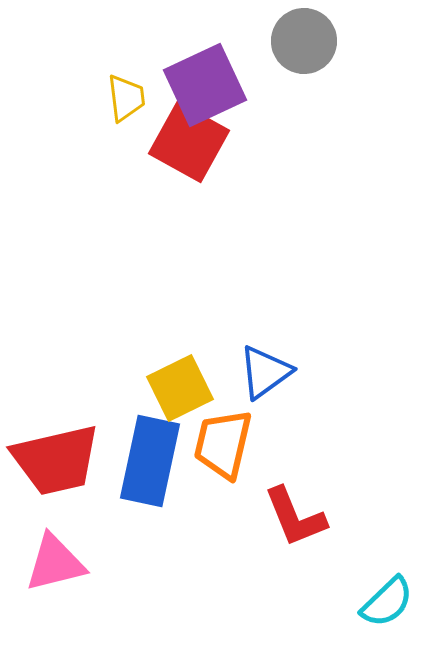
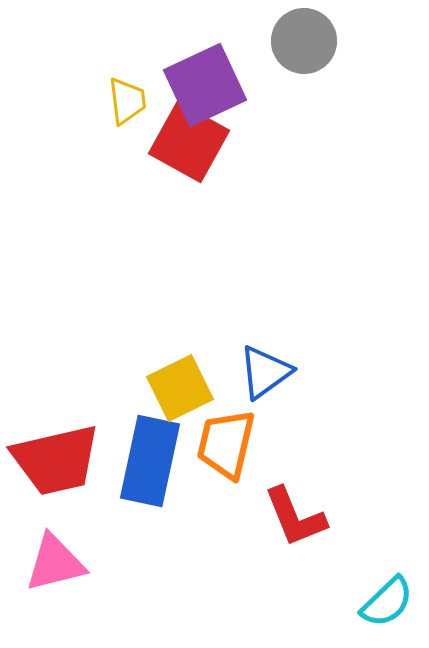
yellow trapezoid: moved 1 px right, 3 px down
orange trapezoid: moved 3 px right
